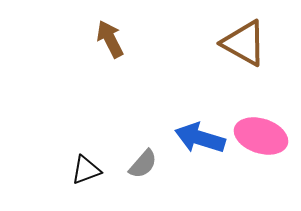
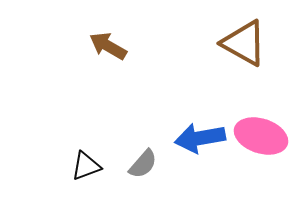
brown arrow: moved 2 px left, 7 px down; rotated 33 degrees counterclockwise
blue arrow: rotated 27 degrees counterclockwise
black triangle: moved 4 px up
